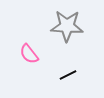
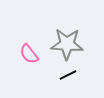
gray star: moved 18 px down
